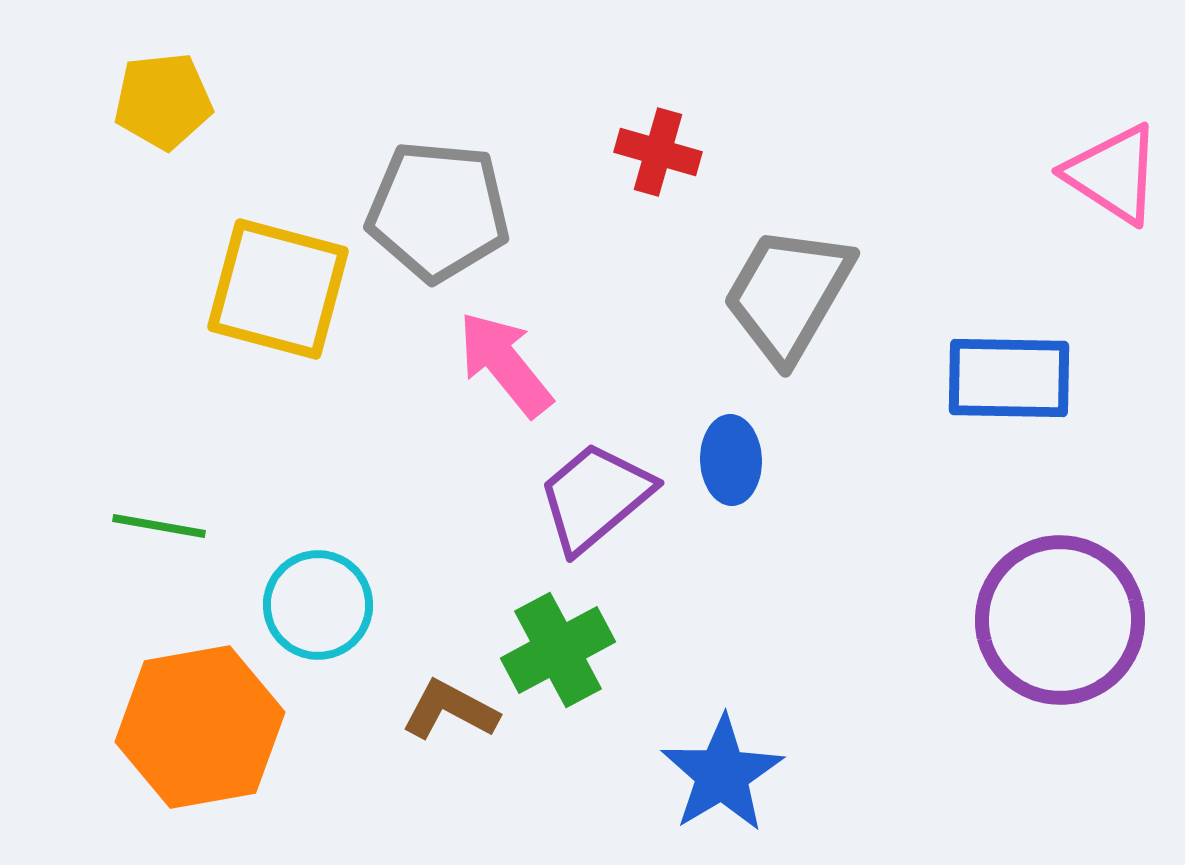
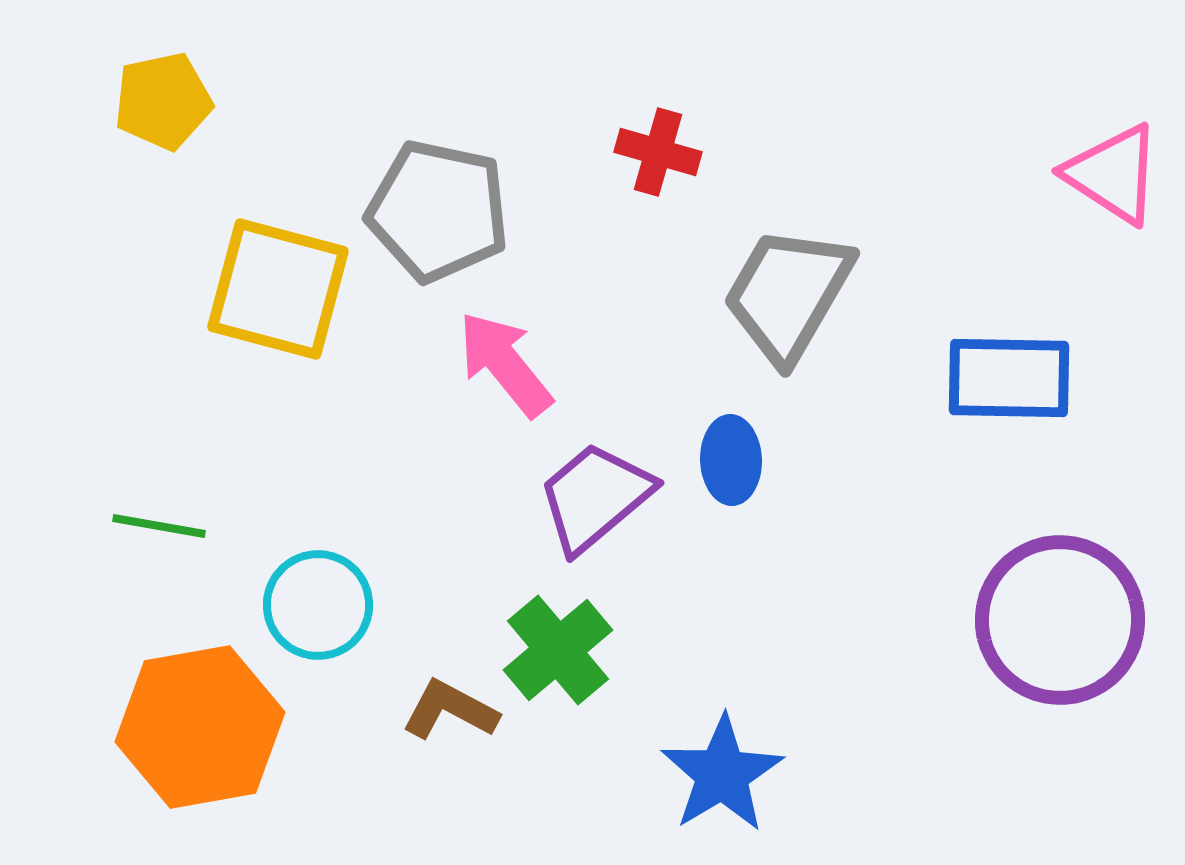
yellow pentagon: rotated 6 degrees counterclockwise
gray pentagon: rotated 7 degrees clockwise
green cross: rotated 12 degrees counterclockwise
